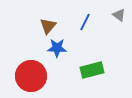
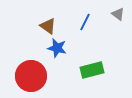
gray triangle: moved 1 px left, 1 px up
brown triangle: rotated 36 degrees counterclockwise
blue star: rotated 12 degrees clockwise
